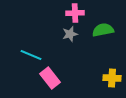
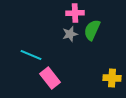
green semicircle: moved 11 px left; rotated 55 degrees counterclockwise
